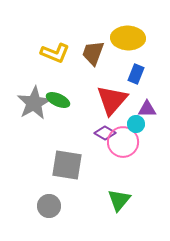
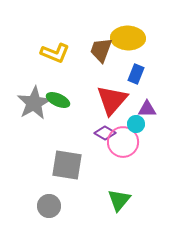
brown trapezoid: moved 8 px right, 3 px up
